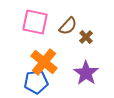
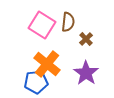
pink square: moved 7 px right, 3 px down; rotated 20 degrees clockwise
brown semicircle: moved 4 px up; rotated 36 degrees counterclockwise
brown cross: moved 2 px down
orange cross: moved 3 px right, 2 px down
